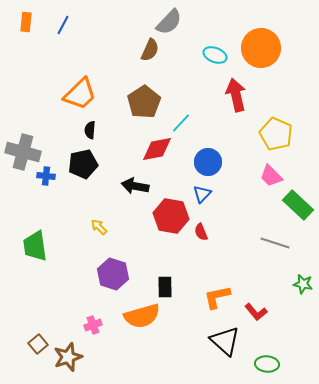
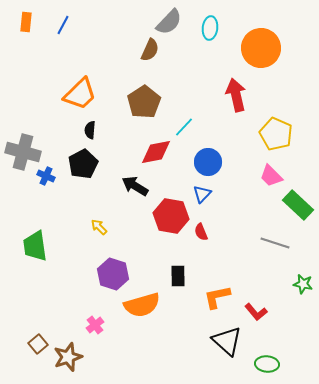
cyan ellipse: moved 5 px left, 27 px up; rotated 75 degrees clockwise
cyan line: moved 3 px right, 4 px down
red diamond: moved 1 px left, 3 px down
black pentagon: rotated 16 degrees counterclockwise
blue cross: rotated 18 degrees clockwise
black arrow: rotated 20 degrees clockwise
black rectangle: moved 13 px right, 11 px up
orange semicircle: moved 11 px up
pink cross: moved 2 px right; rotated 18 degrees counterclockwise
black triangle: moved 2 px right
